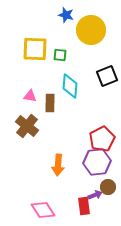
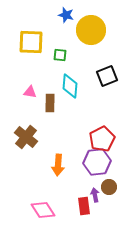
yellow square: moved 4 px left, 7 px up
pink triangle: moved 4 px up
brown cross: moved 1 px left, 11 px down
brown circle: moved 1 px right
purple arrow: rotated 80 degrees counterclockwise
